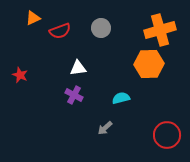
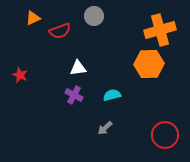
gray circle: moved 7 px left, 12 px up
cyan semicircle: moved 9 px left, 3 px up
red circle: moved 2 px left
